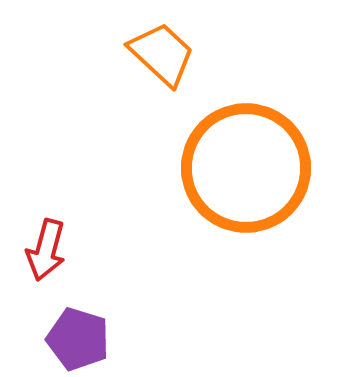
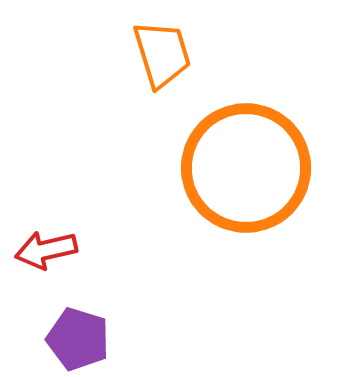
orange trapezoid: rotated 30 degrees clockwise
red arrow: rotated 62 degrees clockwise
